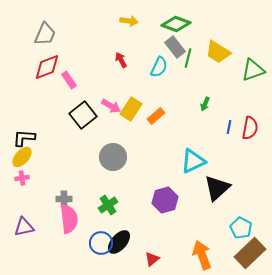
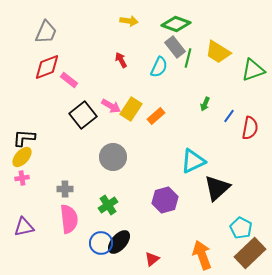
gray trapezoid: moved 1 px right, 2 px up
pink rectangle: rotated 18 degrees counterclockwise
blue line: moved 11 px up; rotated 24 degrees clockwise
gray cross: moved 1 px right, 10 px up
